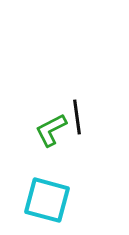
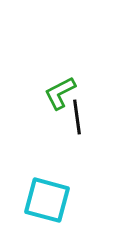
green L-shape: moved 9 px right, 37 px up
